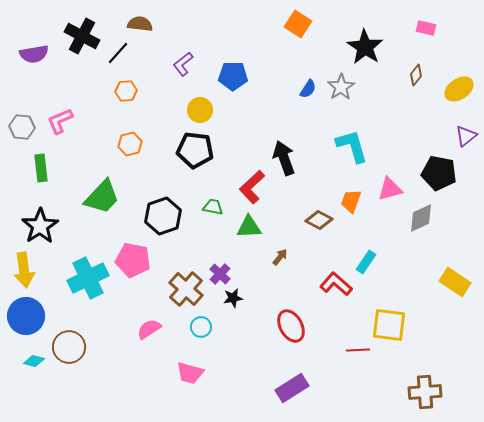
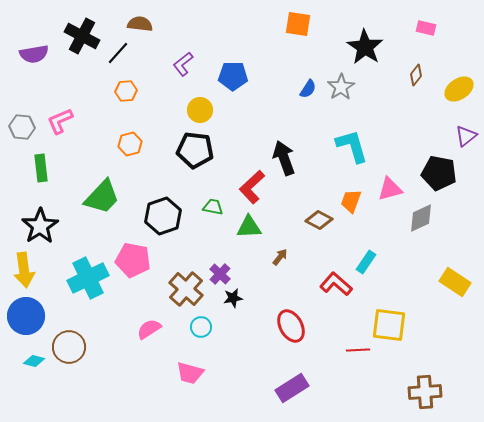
orange square at (298, 24): rotated 24 degrees counterclockwise
